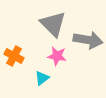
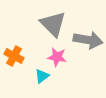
pink star: moved 1 px down
cyan triangle: moved 2 px up
